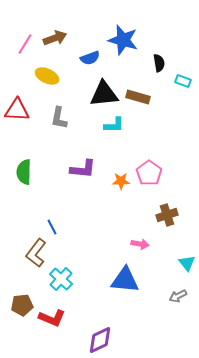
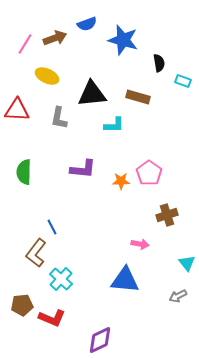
blue semicircle: moved 3 px left, 34 px up
black triangle: moved 12 px left
